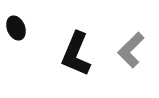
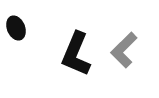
gray L-shape: moved 7 px left
